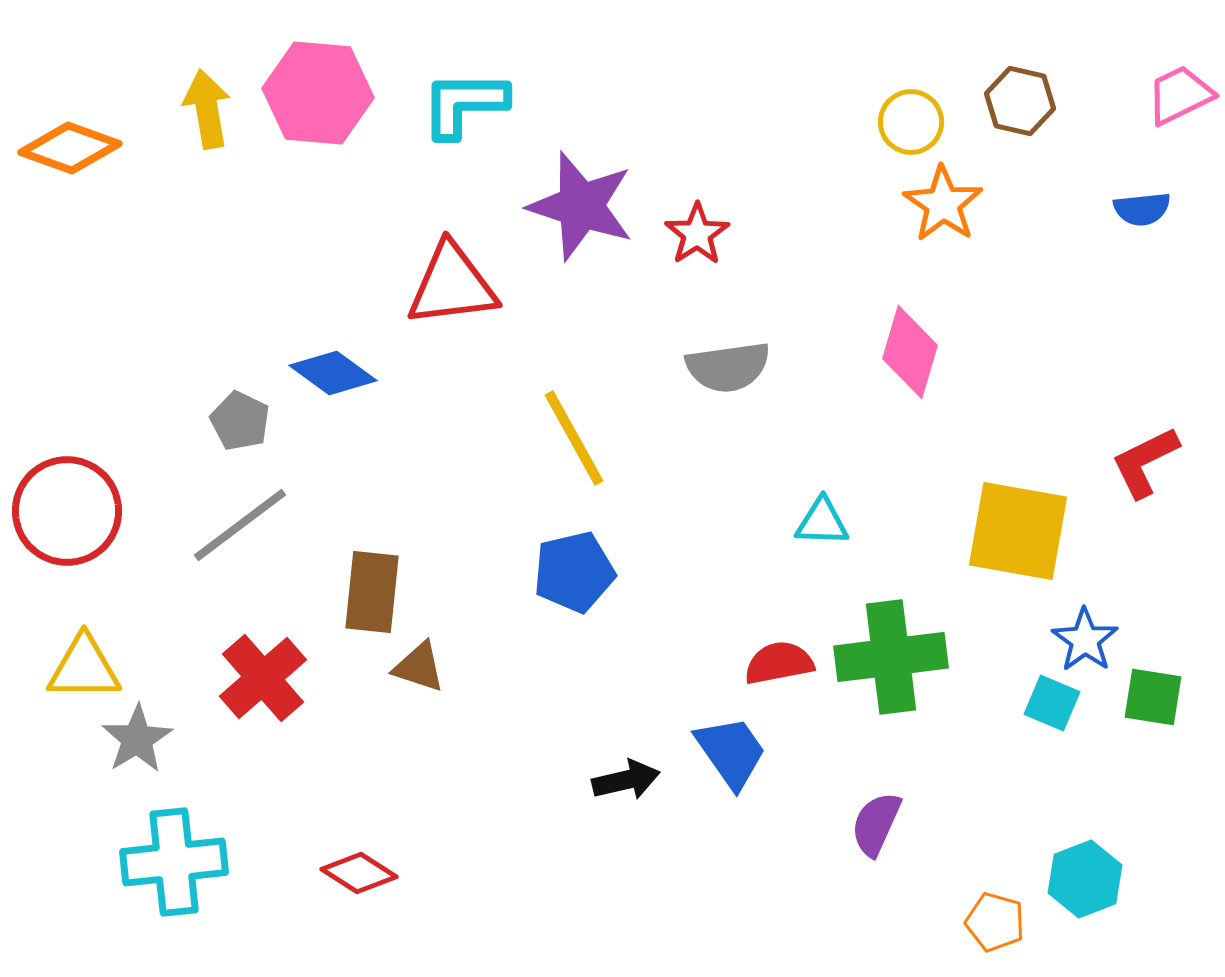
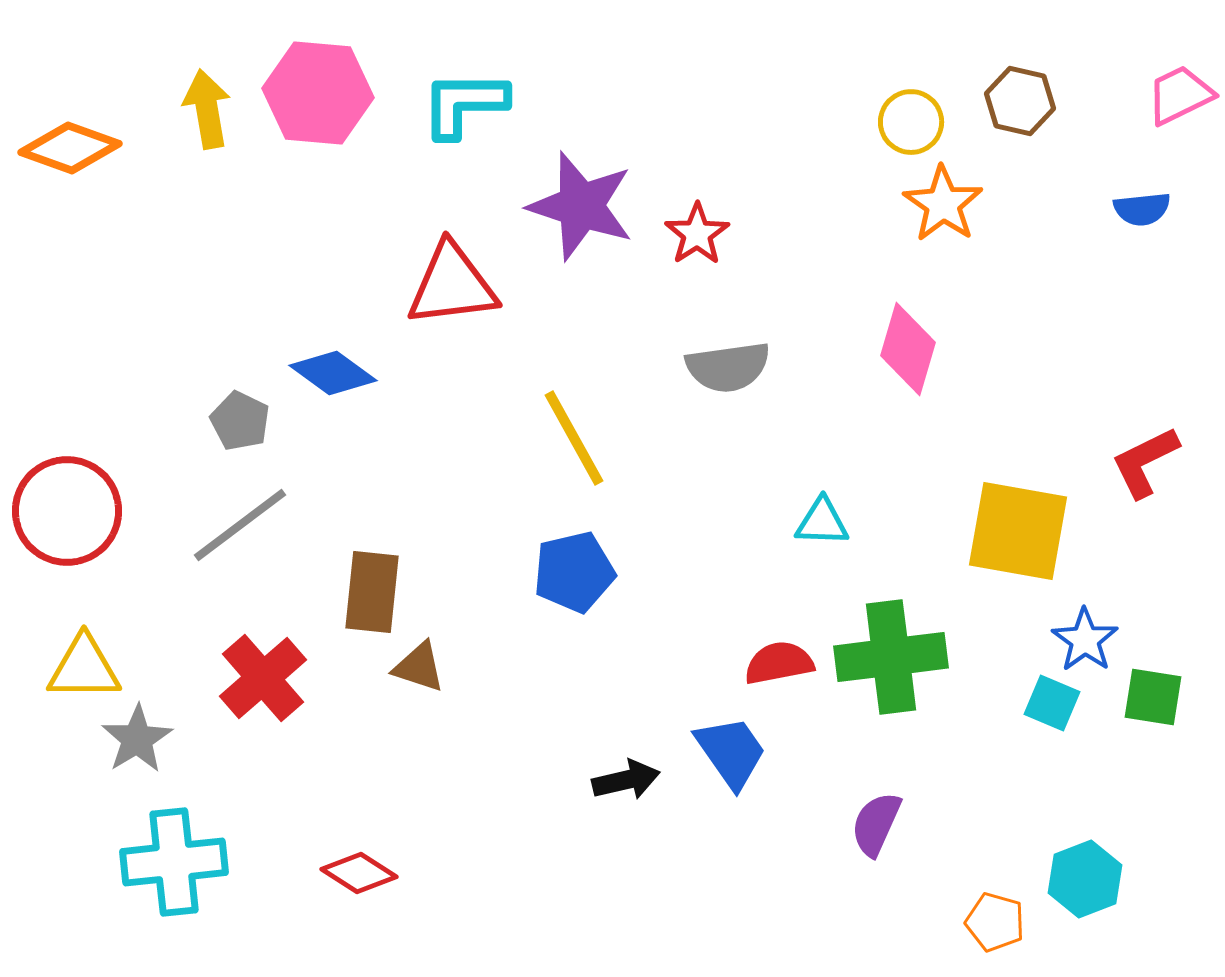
pink diamond: moved 2 px left, 3 px up
